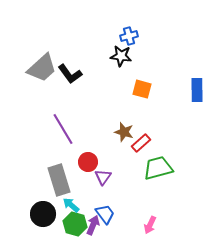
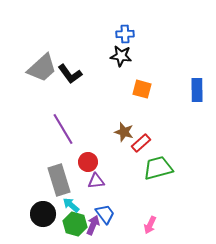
blue cross: moved 4 px left, 2 px up; rotated 12 degrees clockwise
purple triangle: moved 7 px left, 4 px down; rotated 48 degrees clockwise
